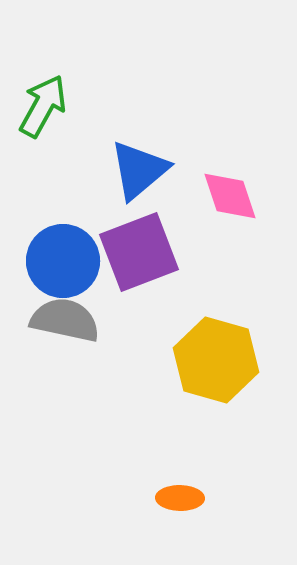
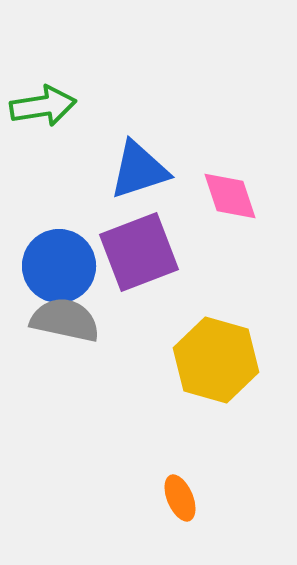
green arrow: rotated 52 degrees clockwise
blue triangle: rotated 22 degrees clockwise
blue circle: moved 4 px left, 5 px down
orange ellipse: rotated 66 degrees clockwise
